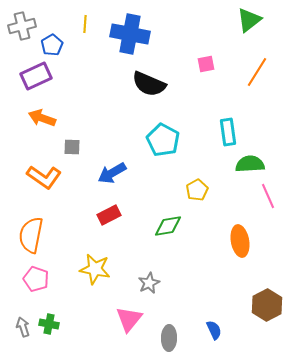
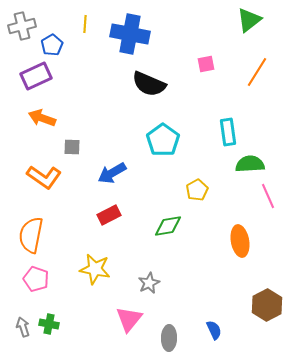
cyan pentagon: rotated 8 degrees clockwise
